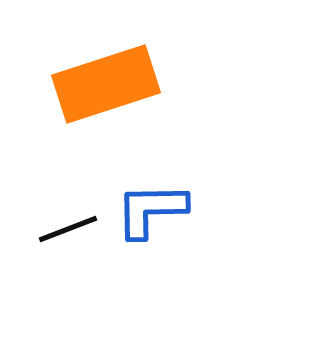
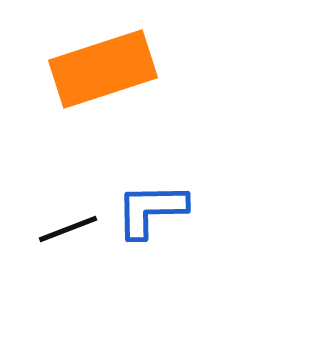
orange rectangle: moved 3 px left, 15 px up
